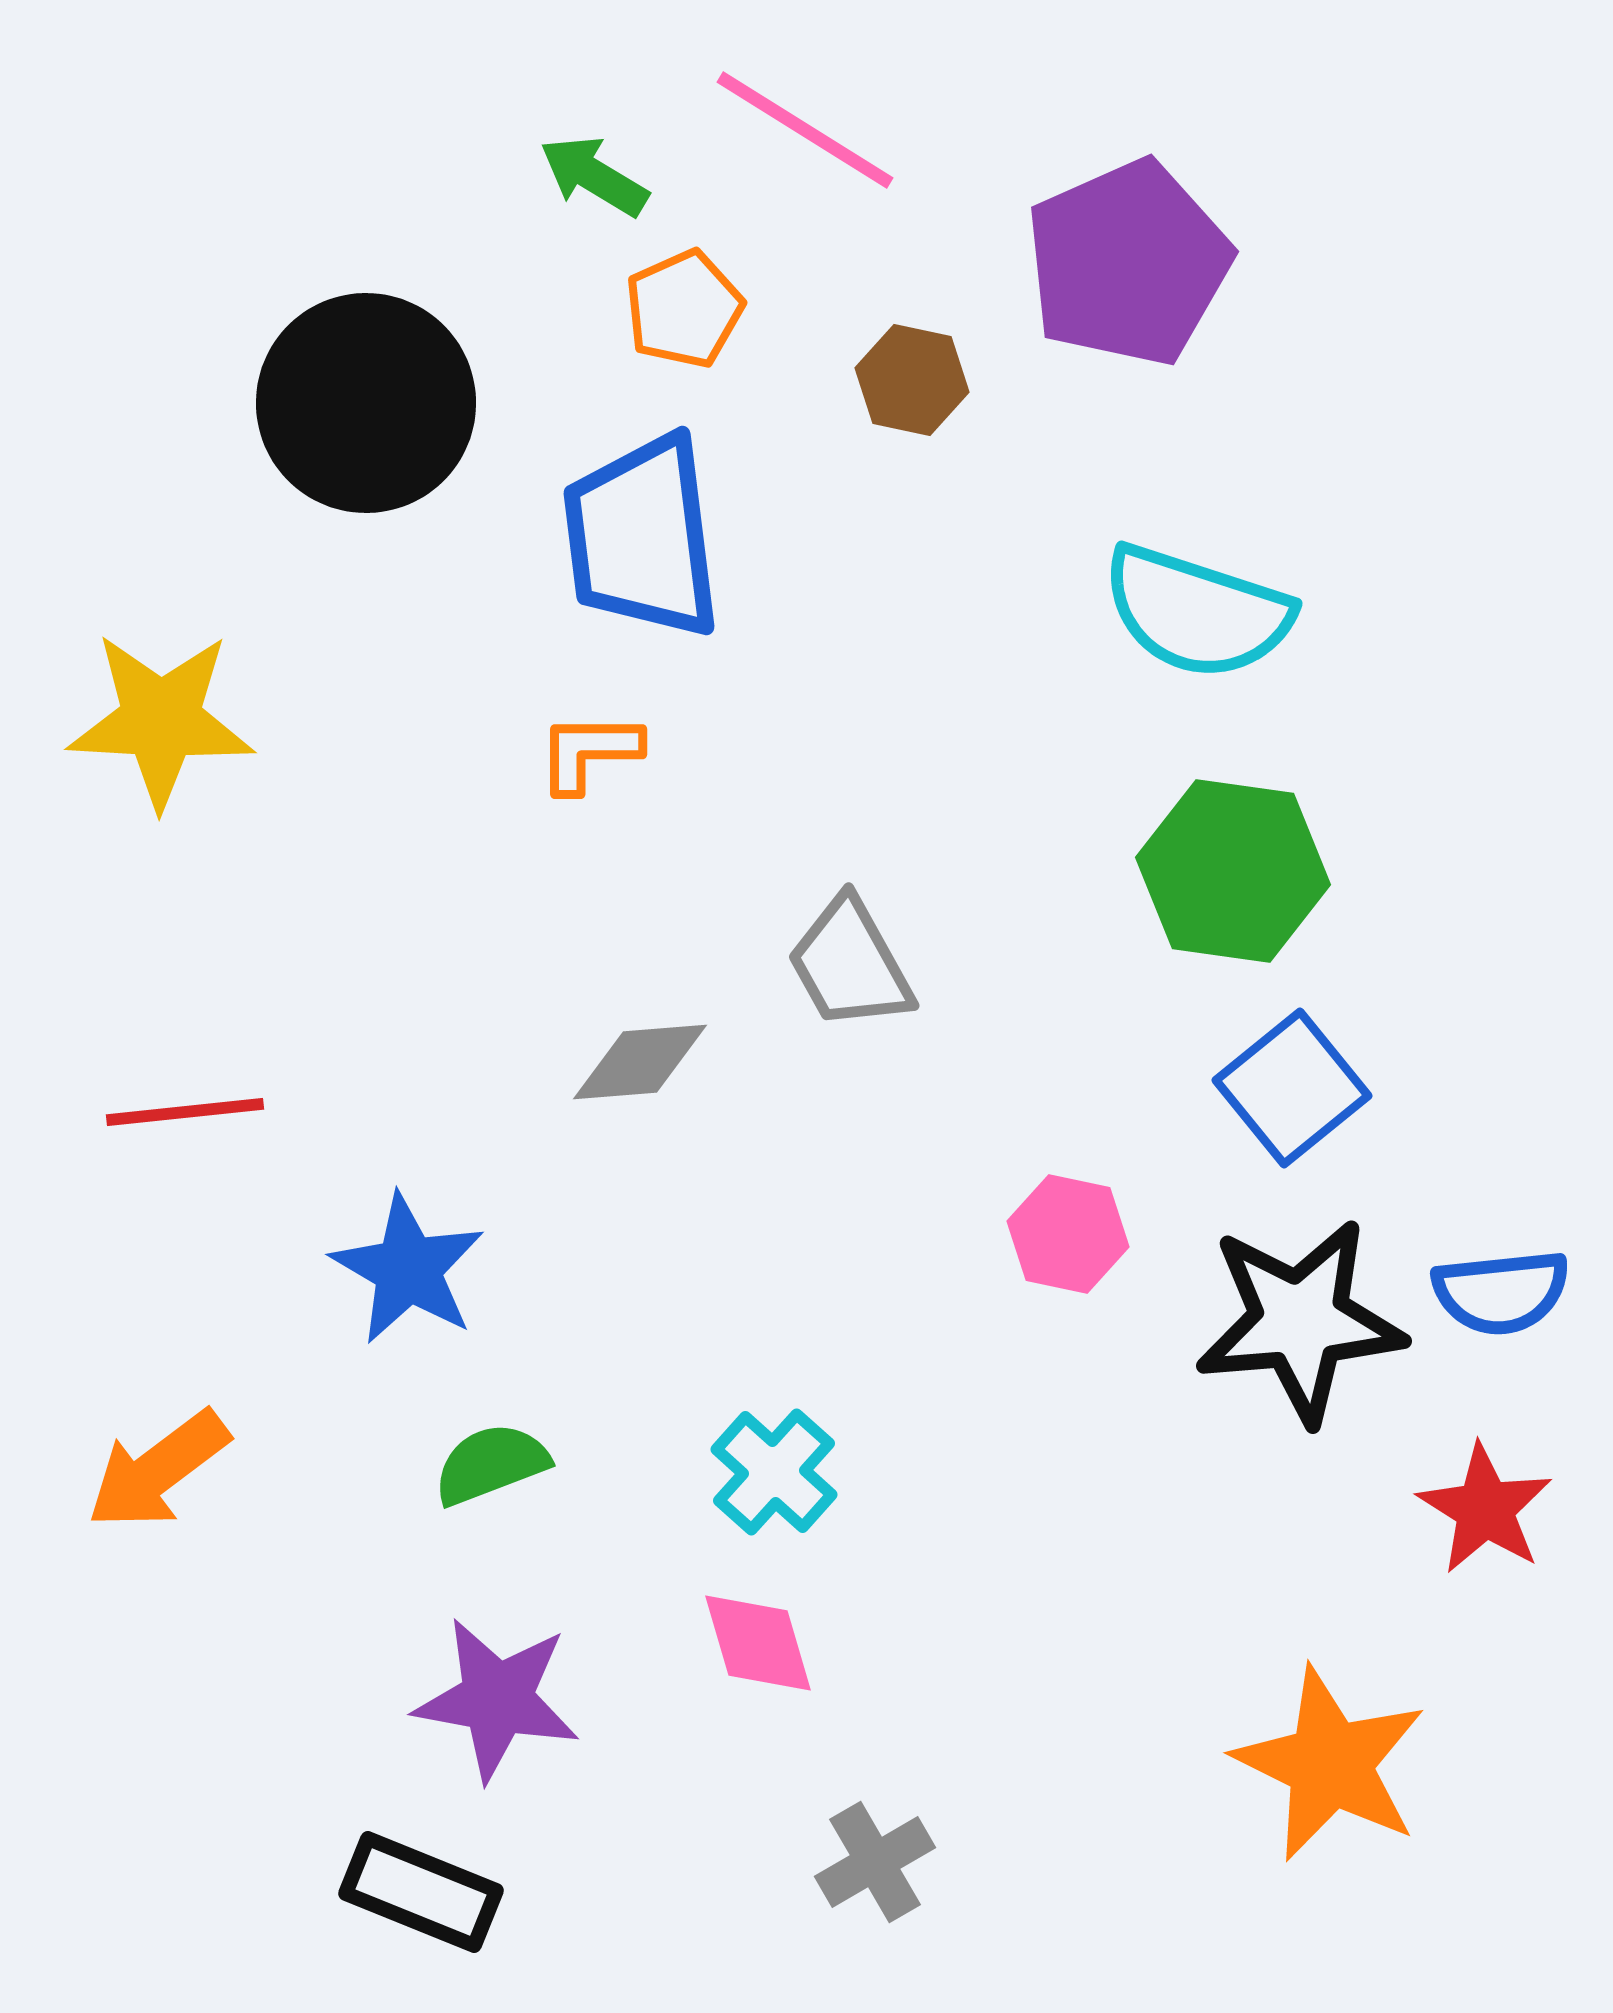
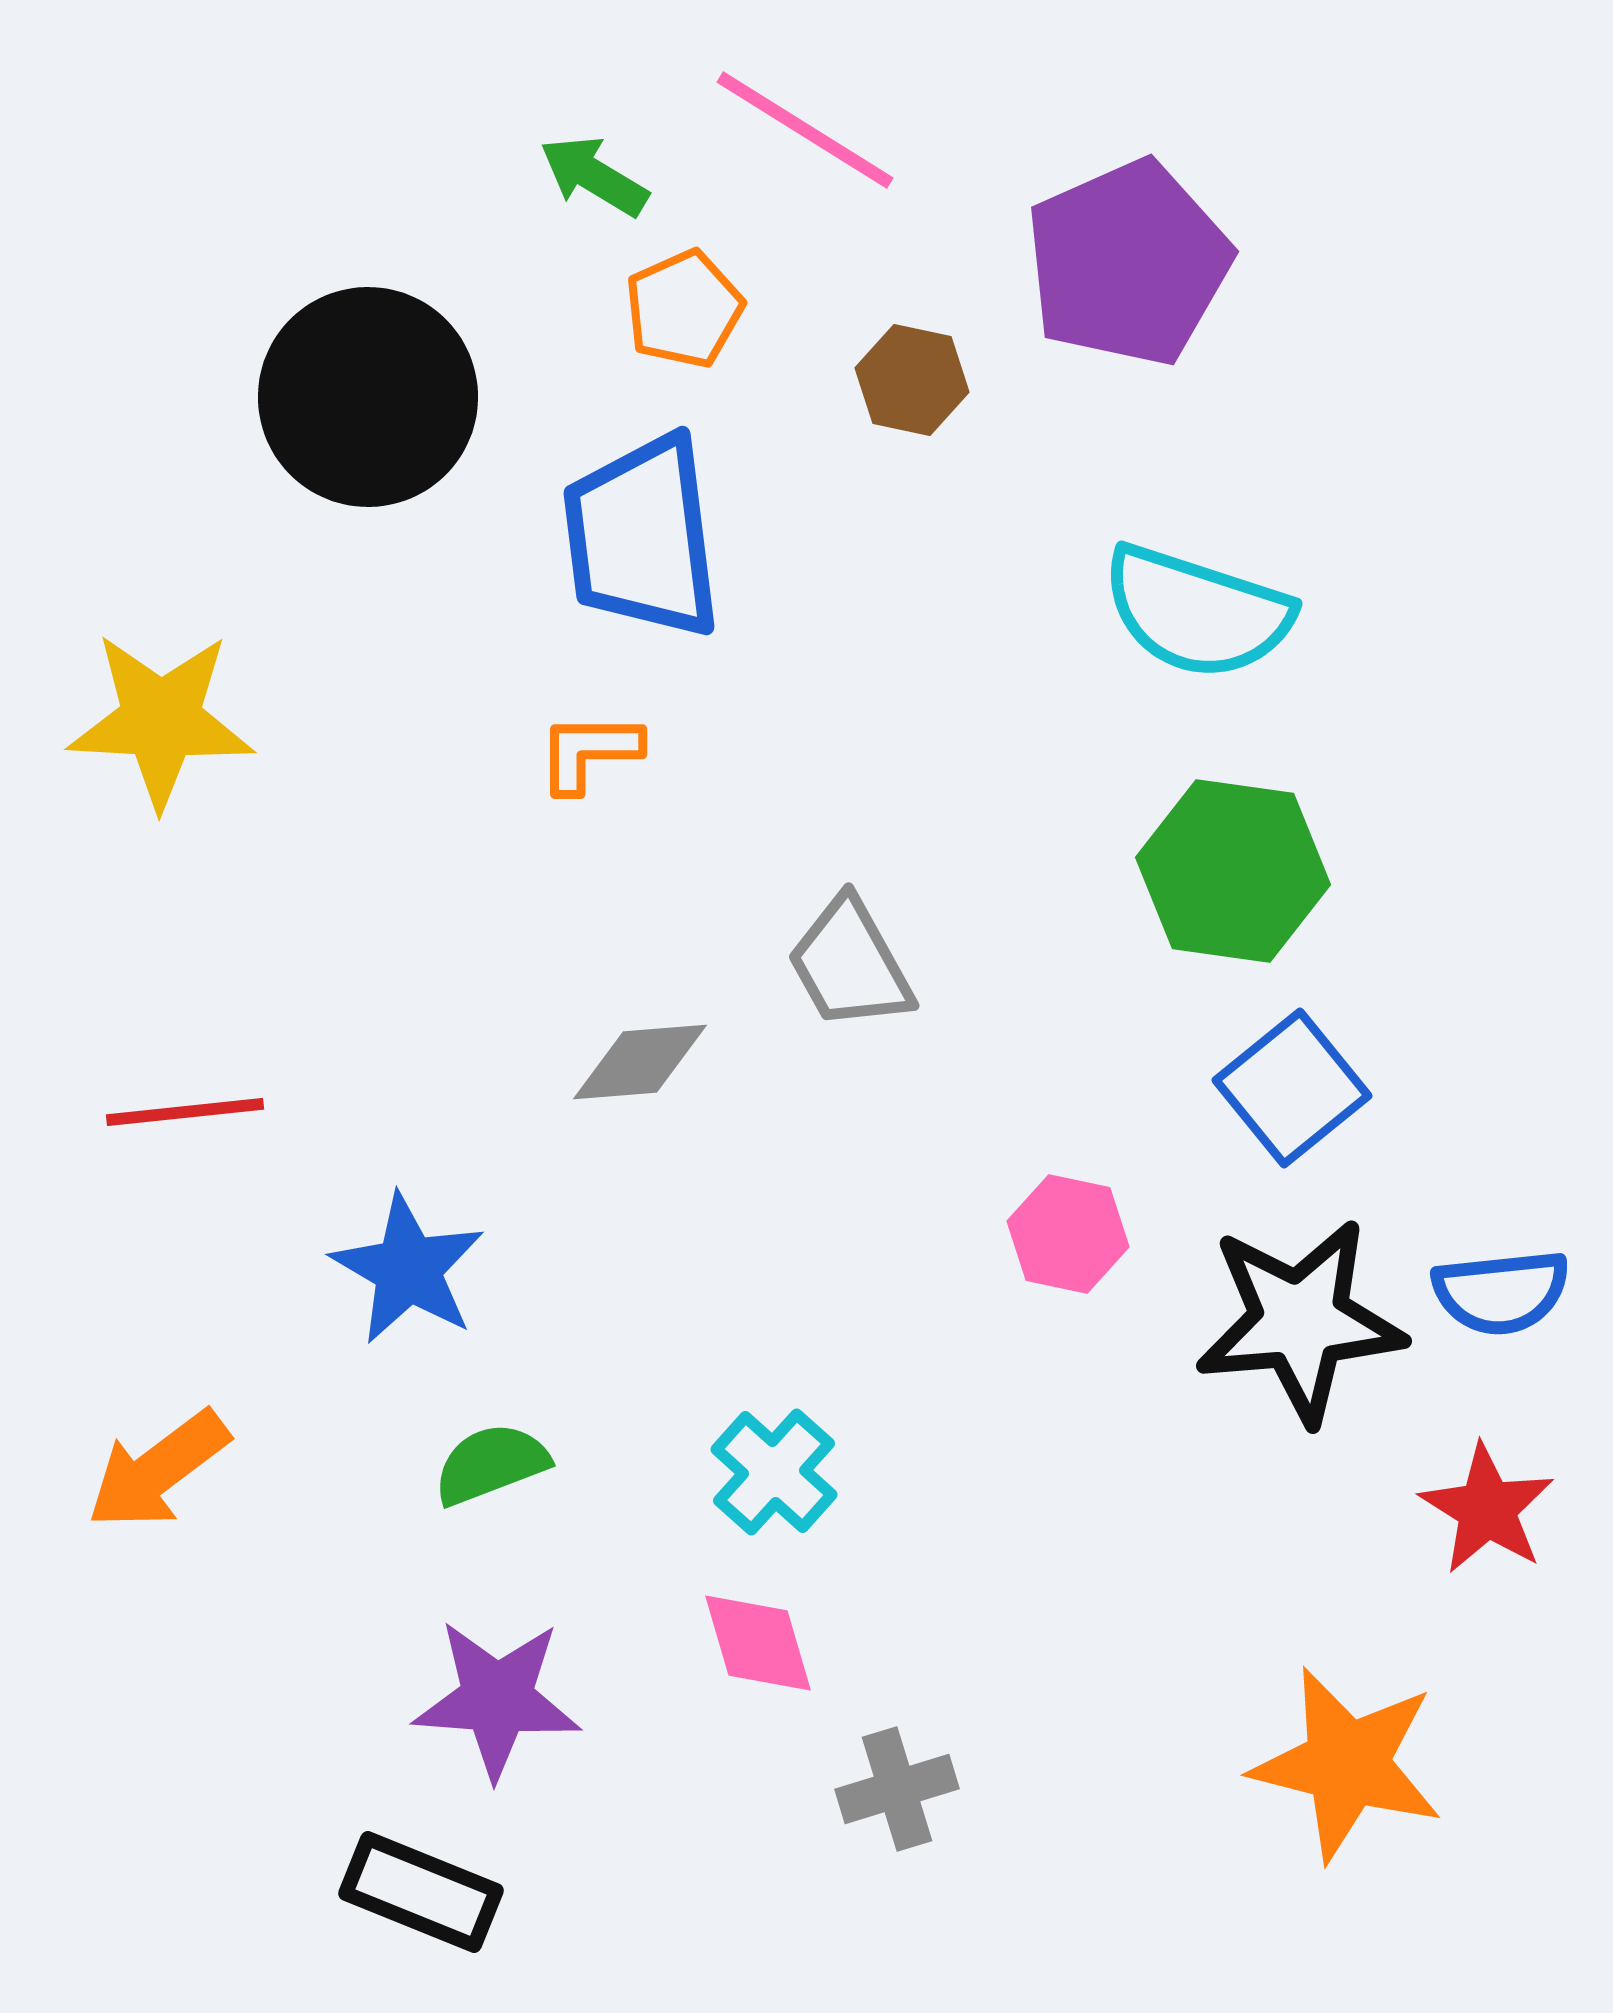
black circle: moved 2 px right, 6 px up
red star: moved 2 px right
purple star: rotated 6 degrees counterclockwise
orange star: moved 17 px right; rotated 12 degrees counterclockwise
gray cross: moved 22 px right, 73 px up; rotated 13 degrees clockwise
